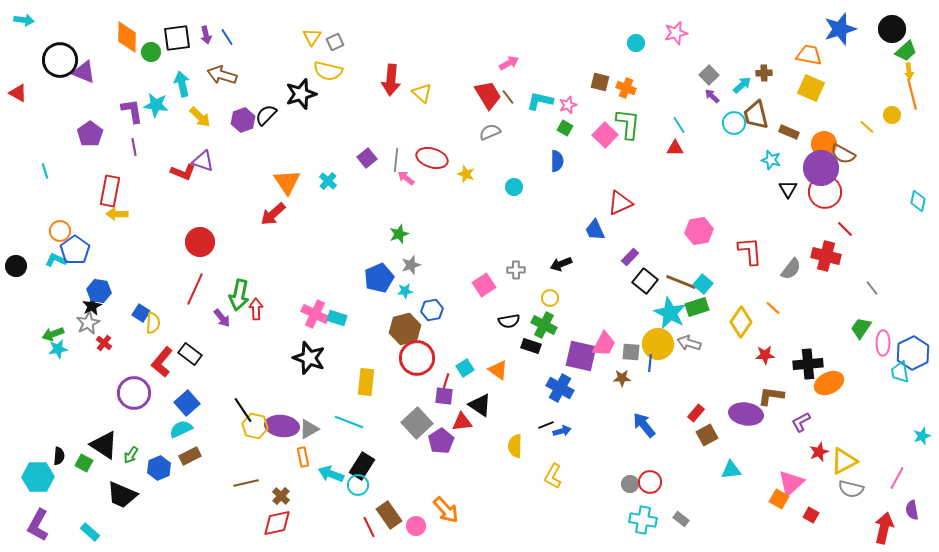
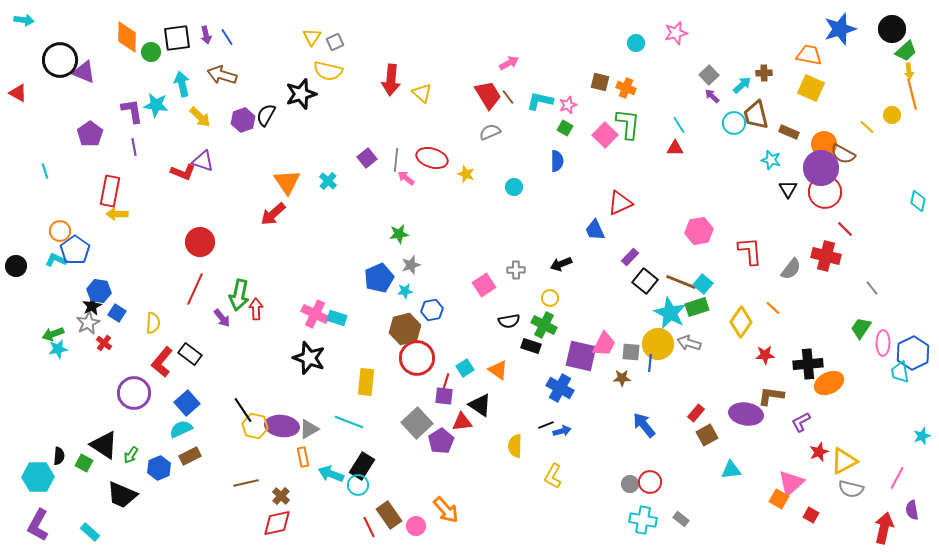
black semicircle at (266, 115): rotated 15 degrees counterclockwise
green star at (399, 234): rotated 12 degrees clockwise
blue square at (141, 313): moved 24 px left
